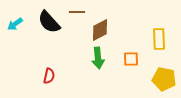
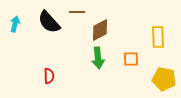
cyan arrow: rotated 140 degrees clockwise
yellow rectangle: moved 1 px left, 2 px up
red semicircle: rotated 14 degrees counterclockwise
